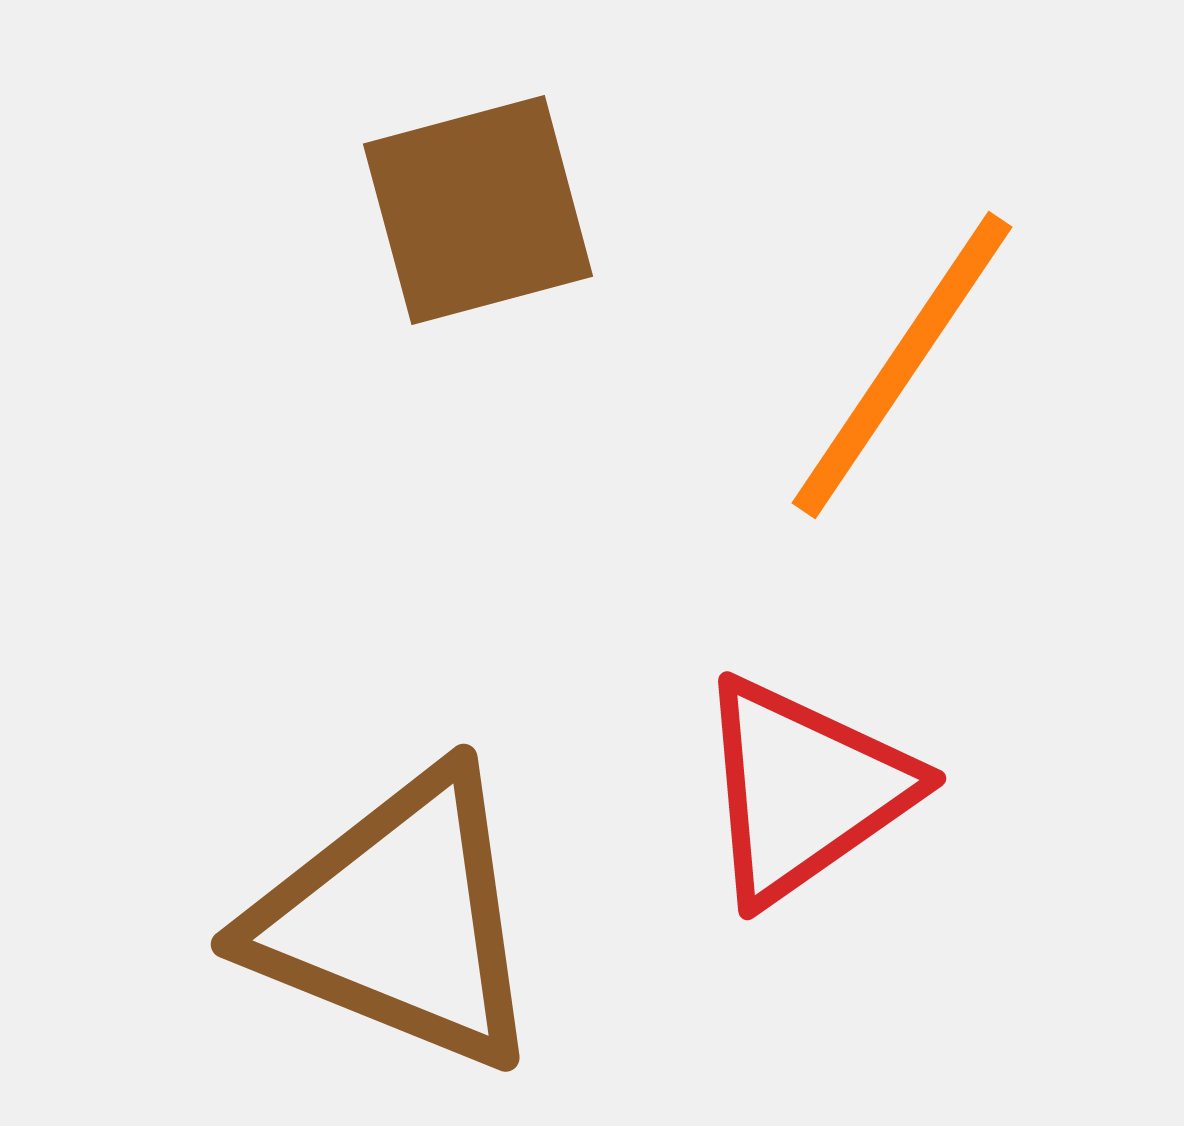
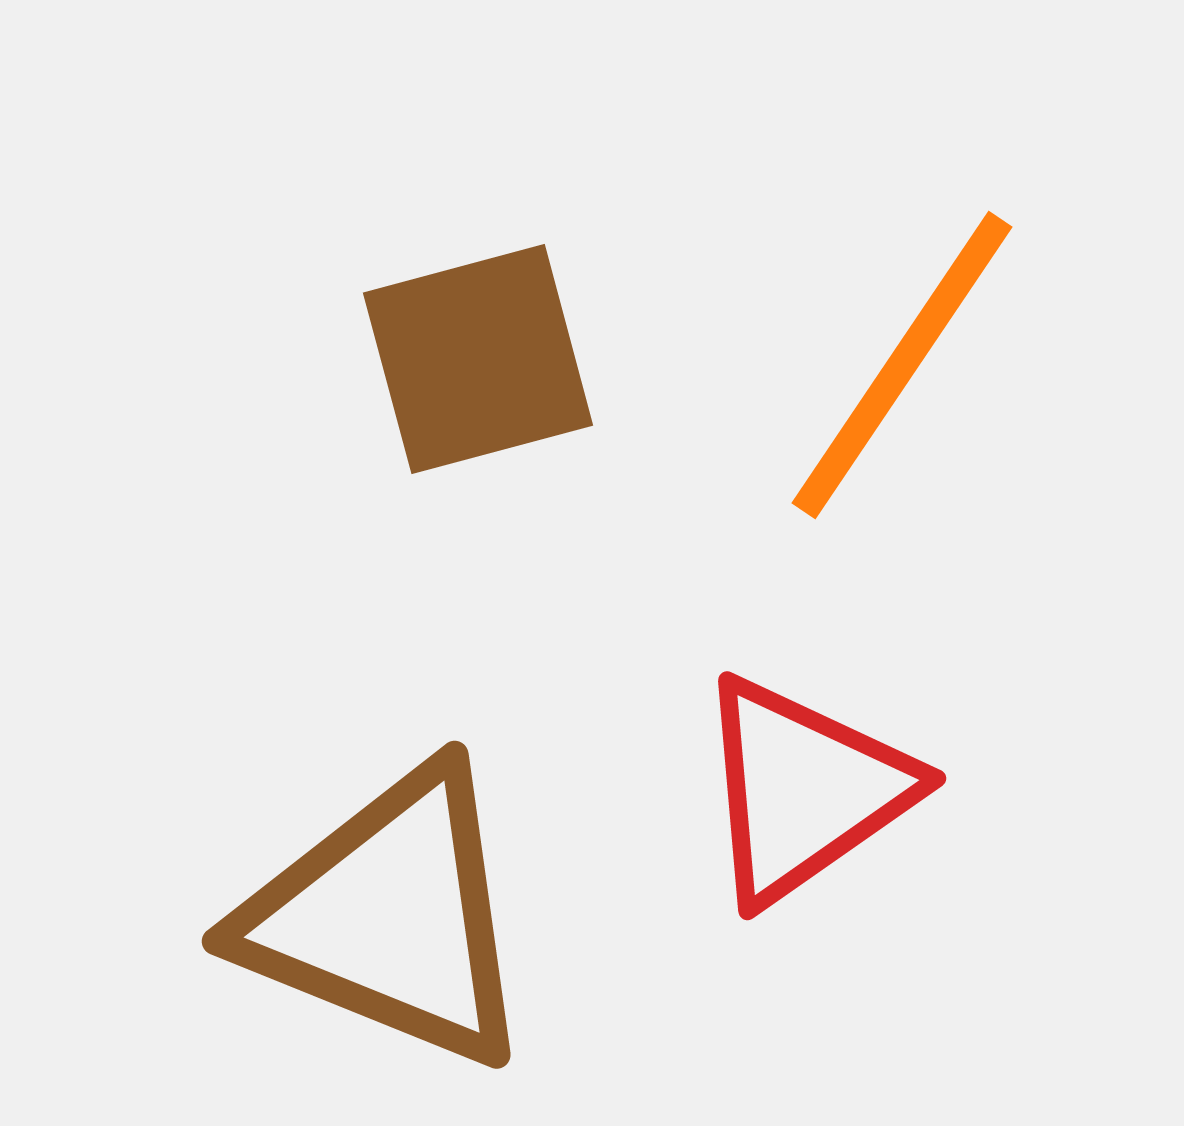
brown square: moved 149 px down
brown triangle: moved 9 px left, 3 px up
